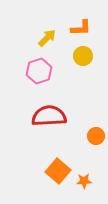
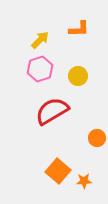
orange L-shape: moved 2 px left, 1 px down
yellow arrow: moved 7 px left, 2 px down
yellow circle: moved 5 px left, 20 px down
pink hexagon: moved 1 px right, 2 px up
red semicircle: moved 3 px right, 5 px up; rotated 28 degrees counterclockwise
orange circle: moved 1 px right, 2 px down
